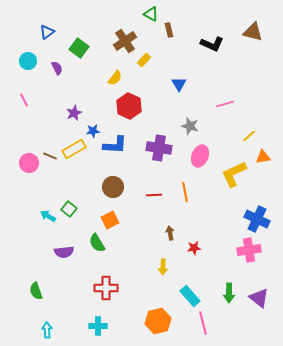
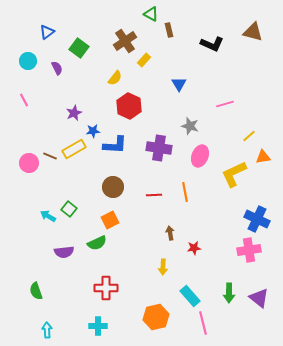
green semicircle at (97, 243): rotated 84 degrees counterclockwise
orange hexagon at (158, 321): moved 2 px left, 4 px up
